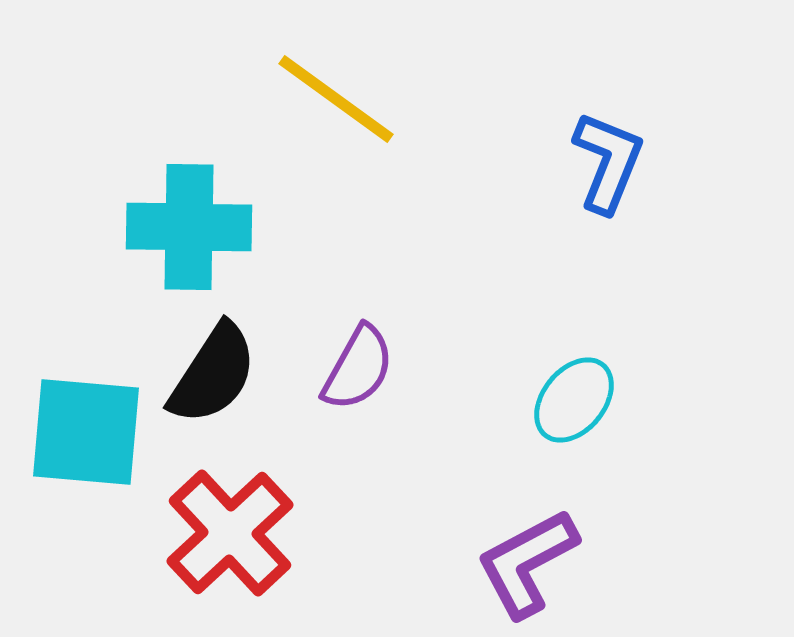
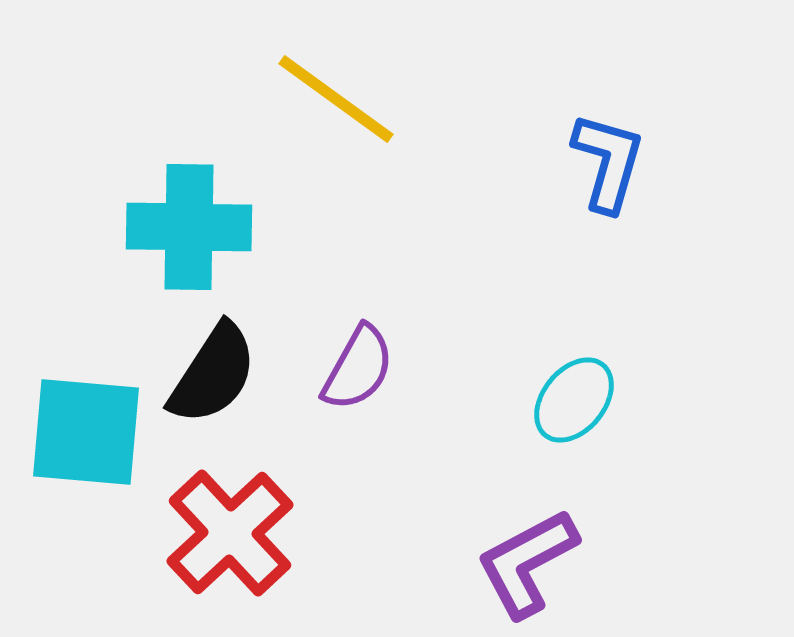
blue L-shape: rotated 6 degrees counterclockwise
